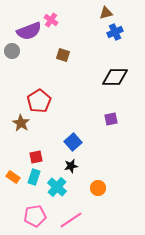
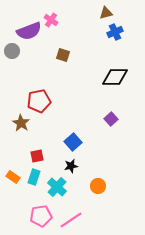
red pentagon: rotated 20 degrees clockwise
purple square: rotated 32 degrees counterclockwise
red square: moved 1 px right, 1 px up
orange circle: moved 2 px up
pink pentagon: moved 6 px right
